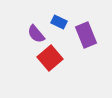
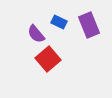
purple rectangle: moved 3 px right, 10 px up
red square: moved 2 px left, 1 px down
